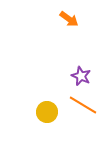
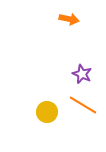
orange arrow: rotated 24 degrees counterclockwise
purple star: moved 1 px right, 2 px up
